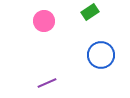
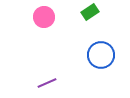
pink circle: moved 4 px up
